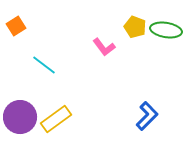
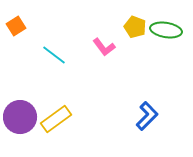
cyan line: moved 10 px right, 10 px up
